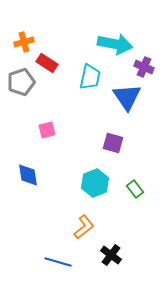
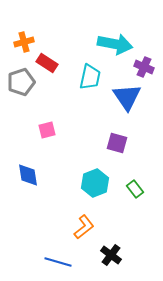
purple square: moved 4 px right
